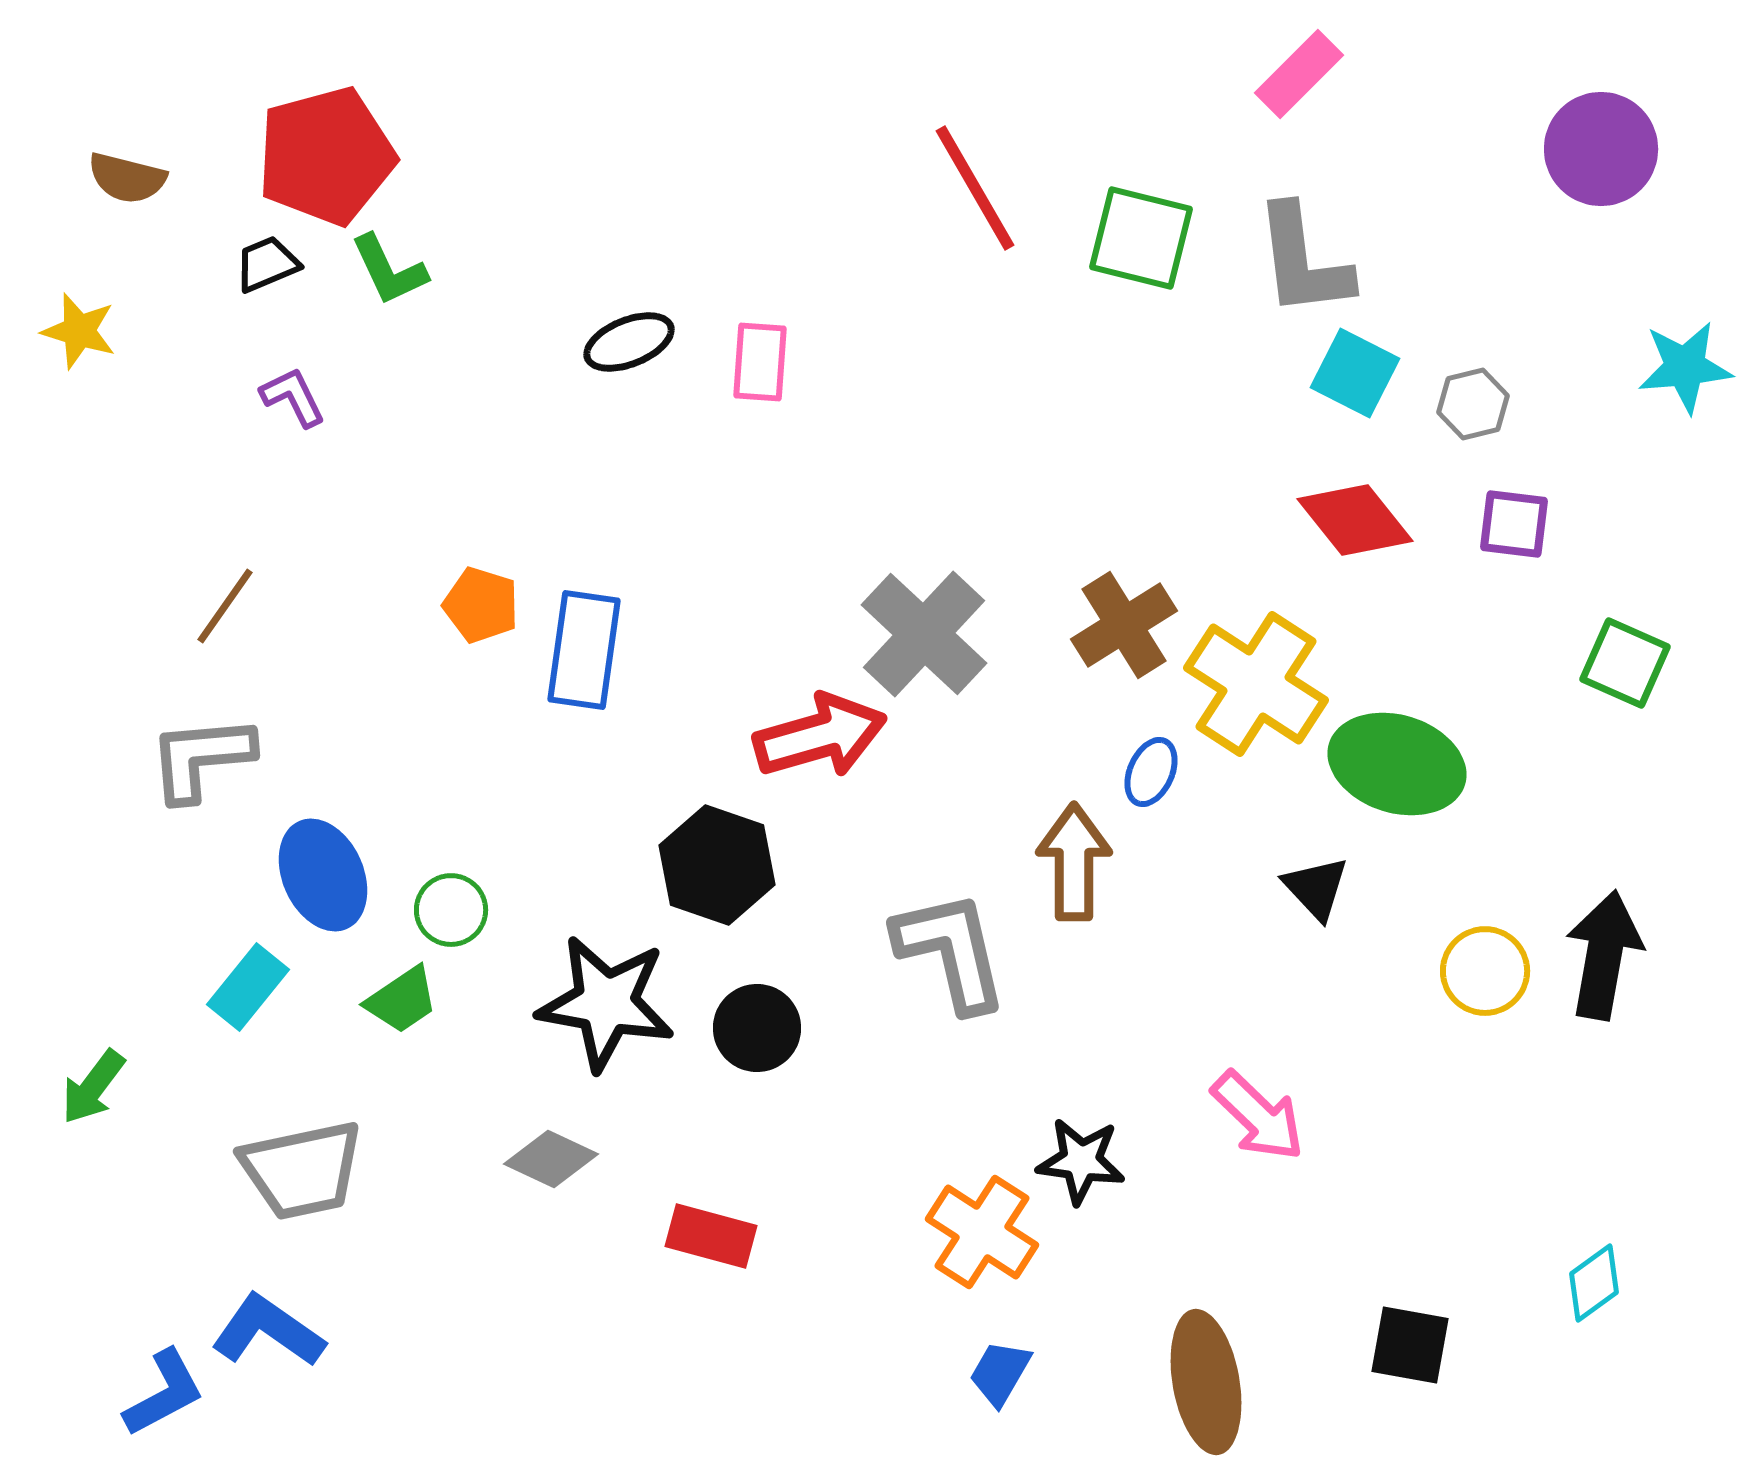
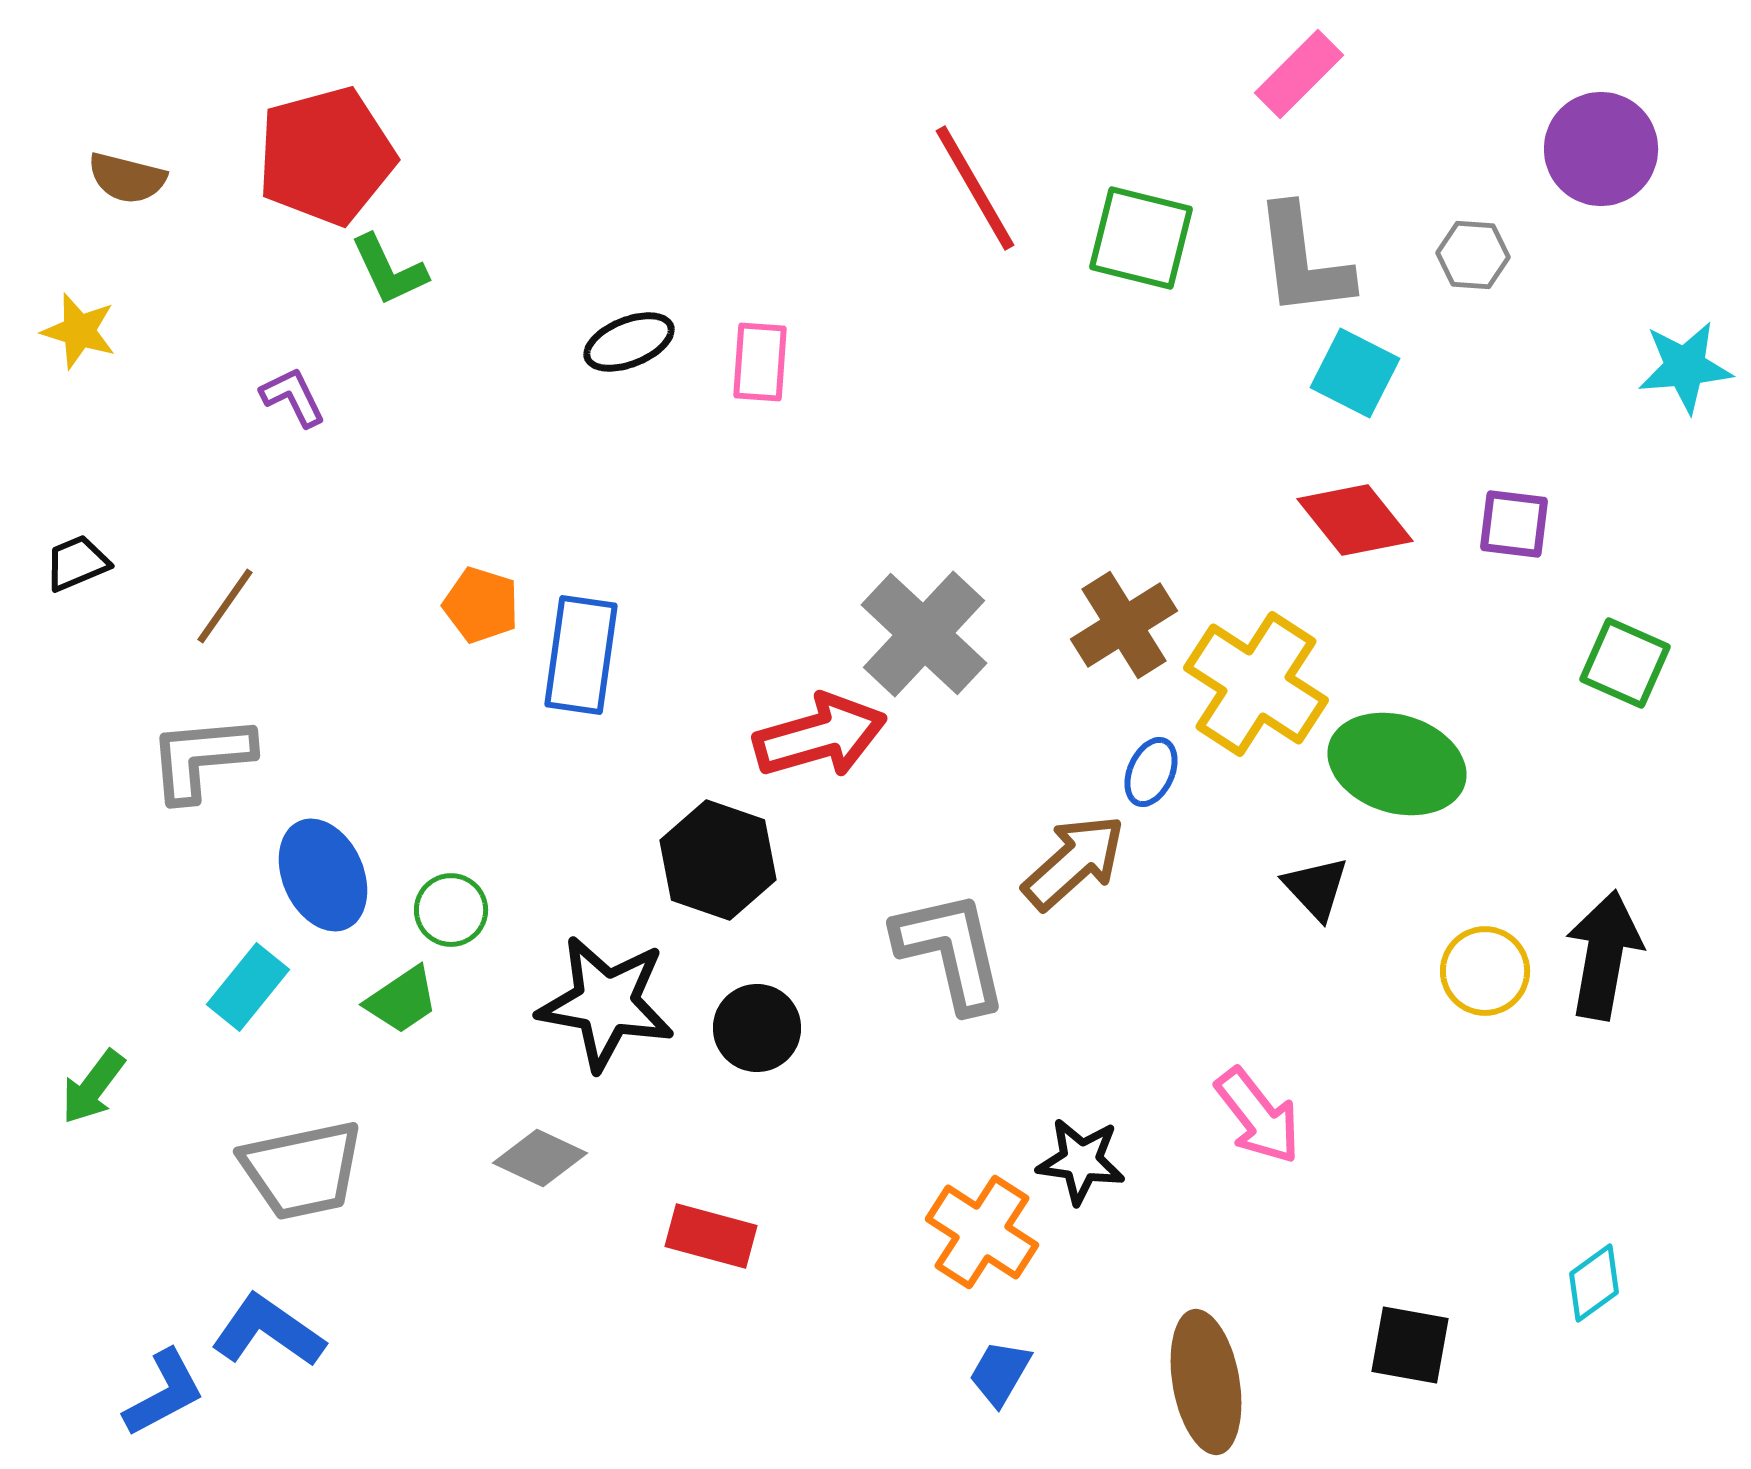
black trapezoid at (267, 264): moved 190 px left, 299 px down
gray hexagon at (1473, 404): moved 149 px up; rotated 18 degrees clockwise
blue rectangle at (584, 650): moved 3 px left, 5 px down
brown arrow at (1074, 862): rotated 48 degrees clockwise
black hexagon at (717, 865): moved 1 px right, 5 px up
pink arrow at (1258, 1116): rotated 8 degrees clockwise
gray diamond at (551, 1159): moved 11 px left, 1 px up
